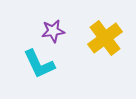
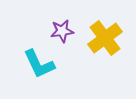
purple star: moved 9 px right
